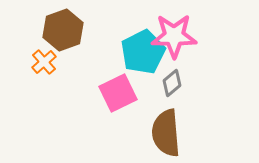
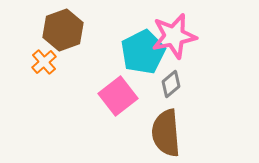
pink star: rotated 12 degrees counterclockwise
gray diamond: moved 1 px left, 1 px down
pink square: moved 3 px down; rotated 12 degrees counterclockwise
